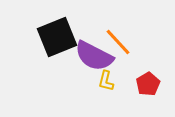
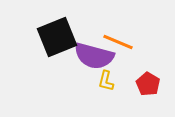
orange line: rotated 24 degrees counterclockwise
purple semicircle: rotated 12 degrees counterclockwise
red pentagon: rotated 10 degrees counterclockwise
